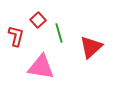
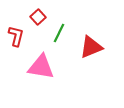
red square: moved 3 px up
green line: rotated 42 degrees clockwise
red triangle: rotated 20 degrees clockwise
